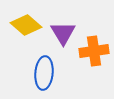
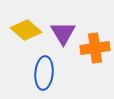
yellow diamond: moved 5 px down
orange cross: moved 1 px right, 3 px up
